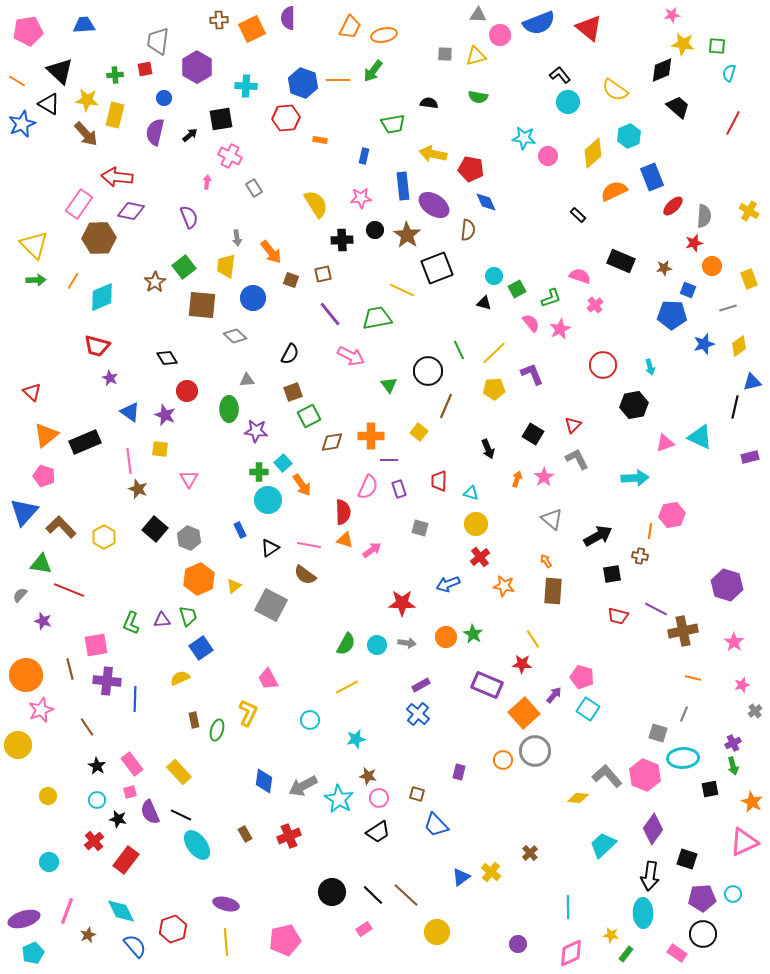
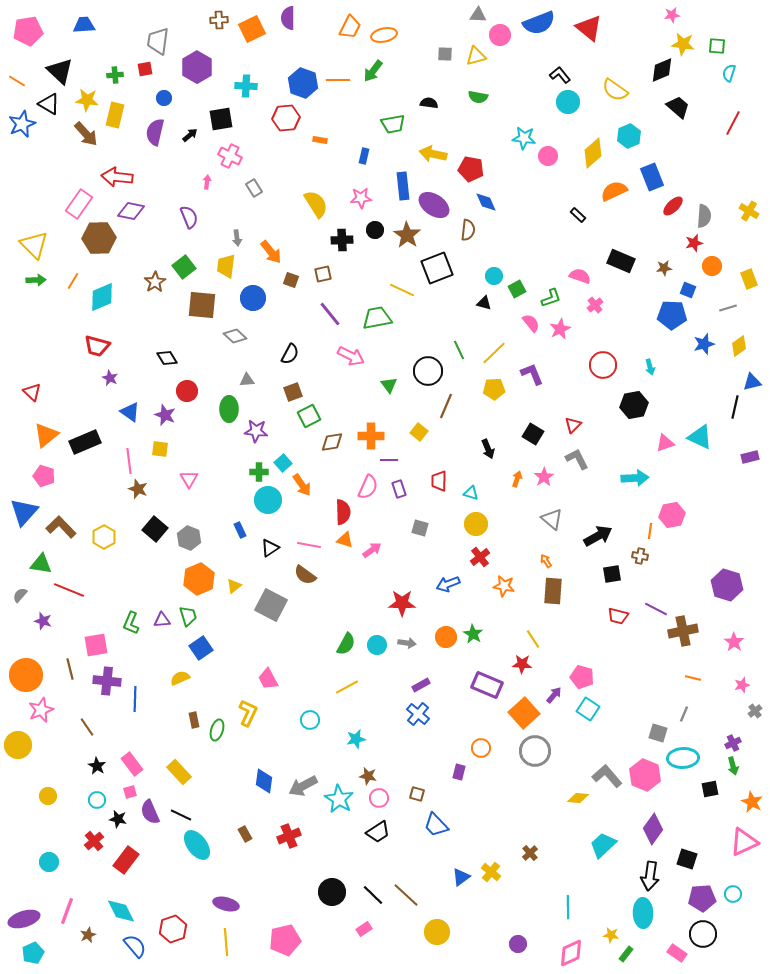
orange circle at (503, 760): moved 22 px left, 12 px up
